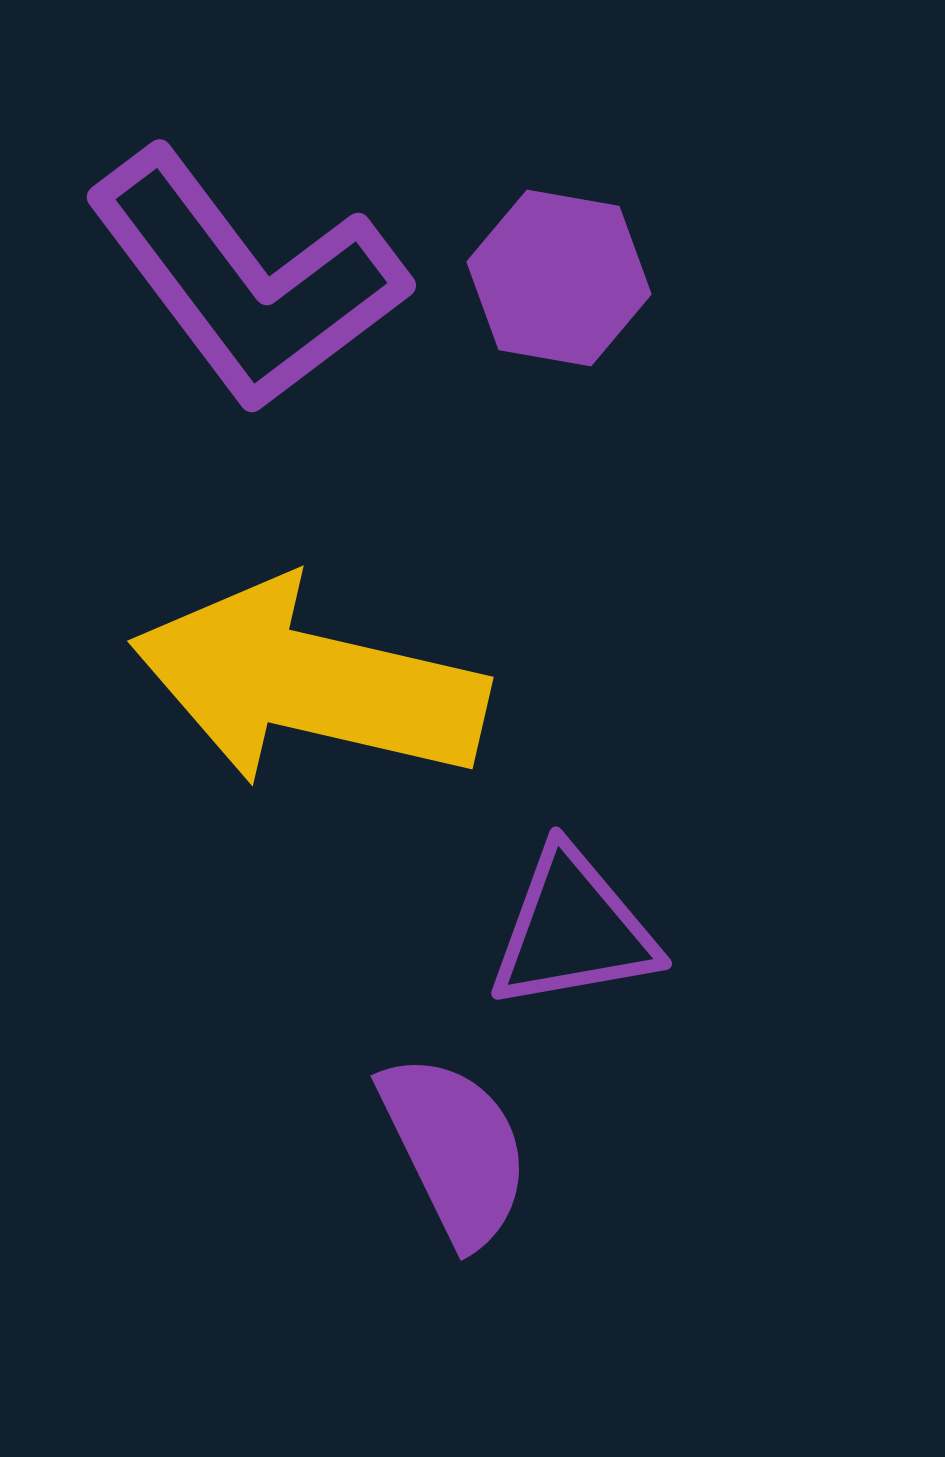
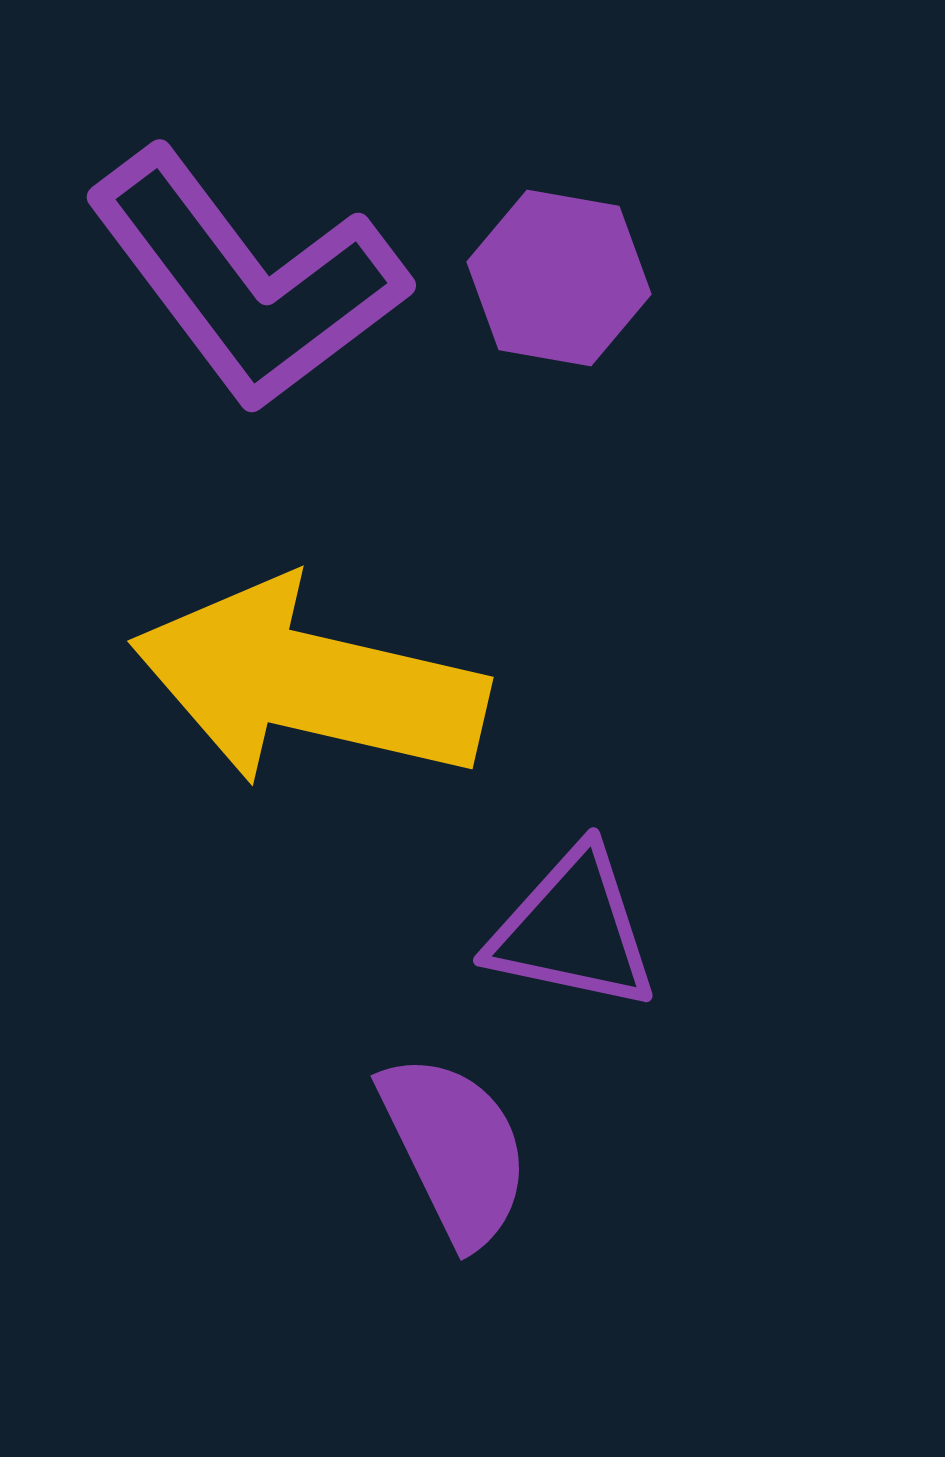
purple triangle: rotated 22 degrees clockwise
